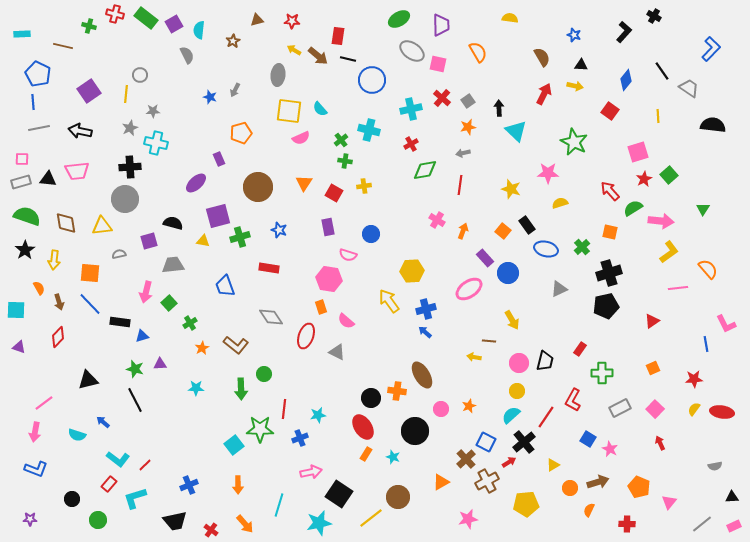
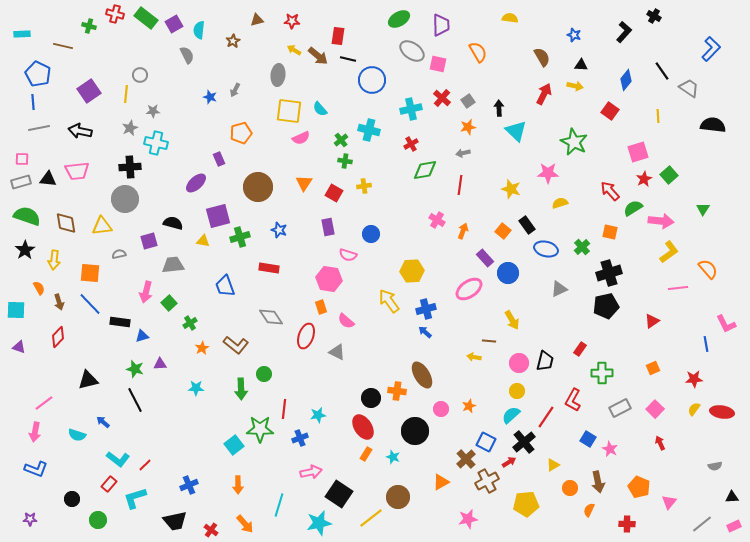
brown arrow at (598, 482): rotated 95 degrees clockwise
